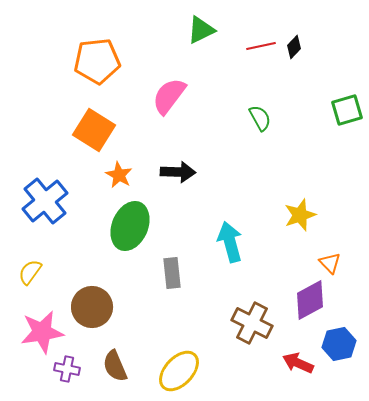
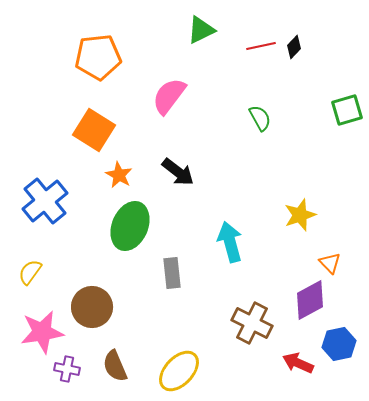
orange pentagon: moved 1 px right, 4 px up
black arrow: rotated 36 degrees clockwise
